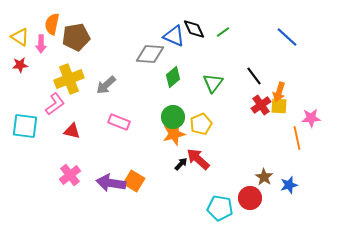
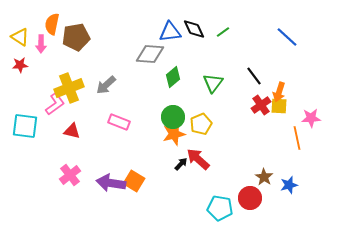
blue triangle: moved 4 px left, 4 px up; rotated 30 degrees counterclockwise
yellow cross: moved 9 px down
